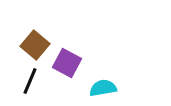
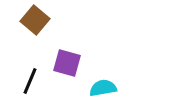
brown square: moved 25 px up
purple square: rotated 12 degrees counterclockwise
